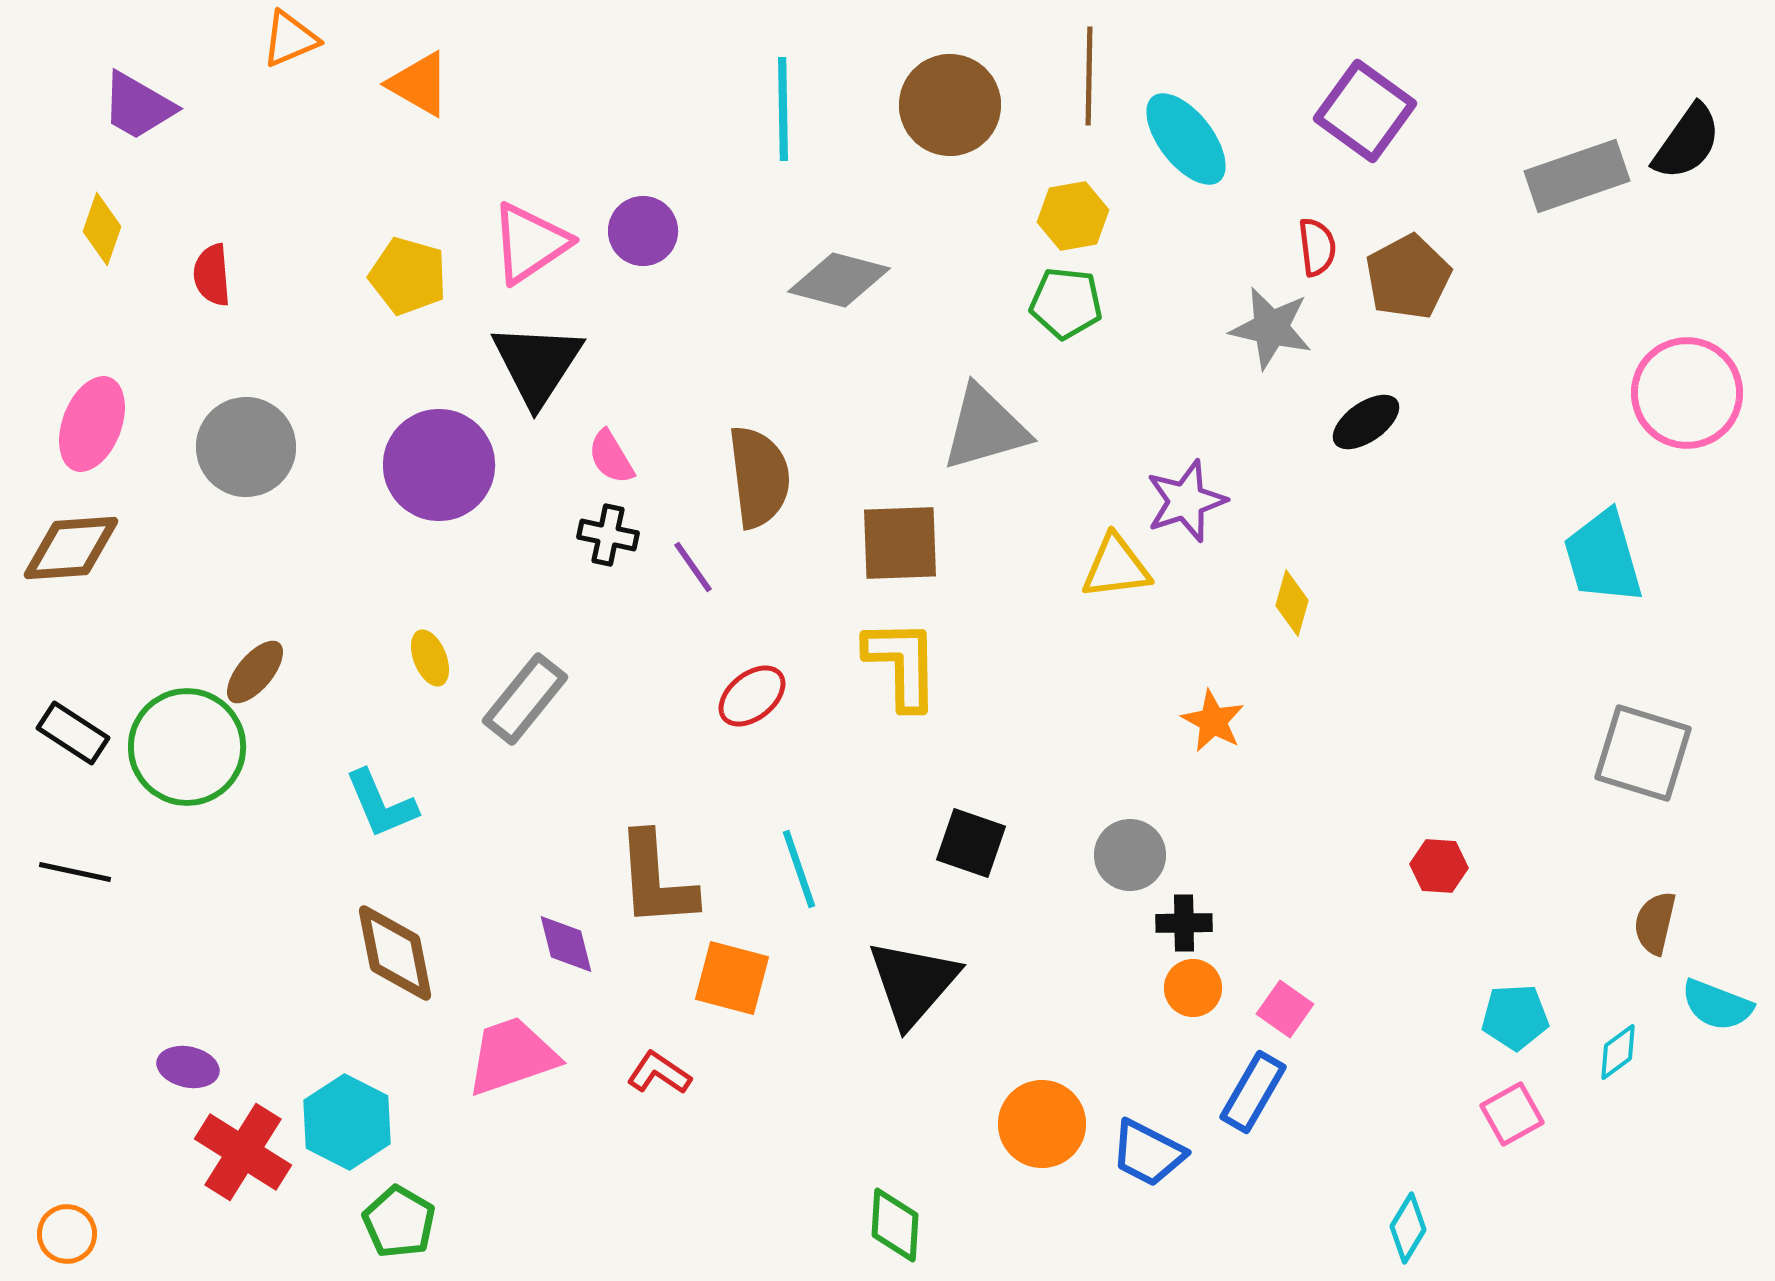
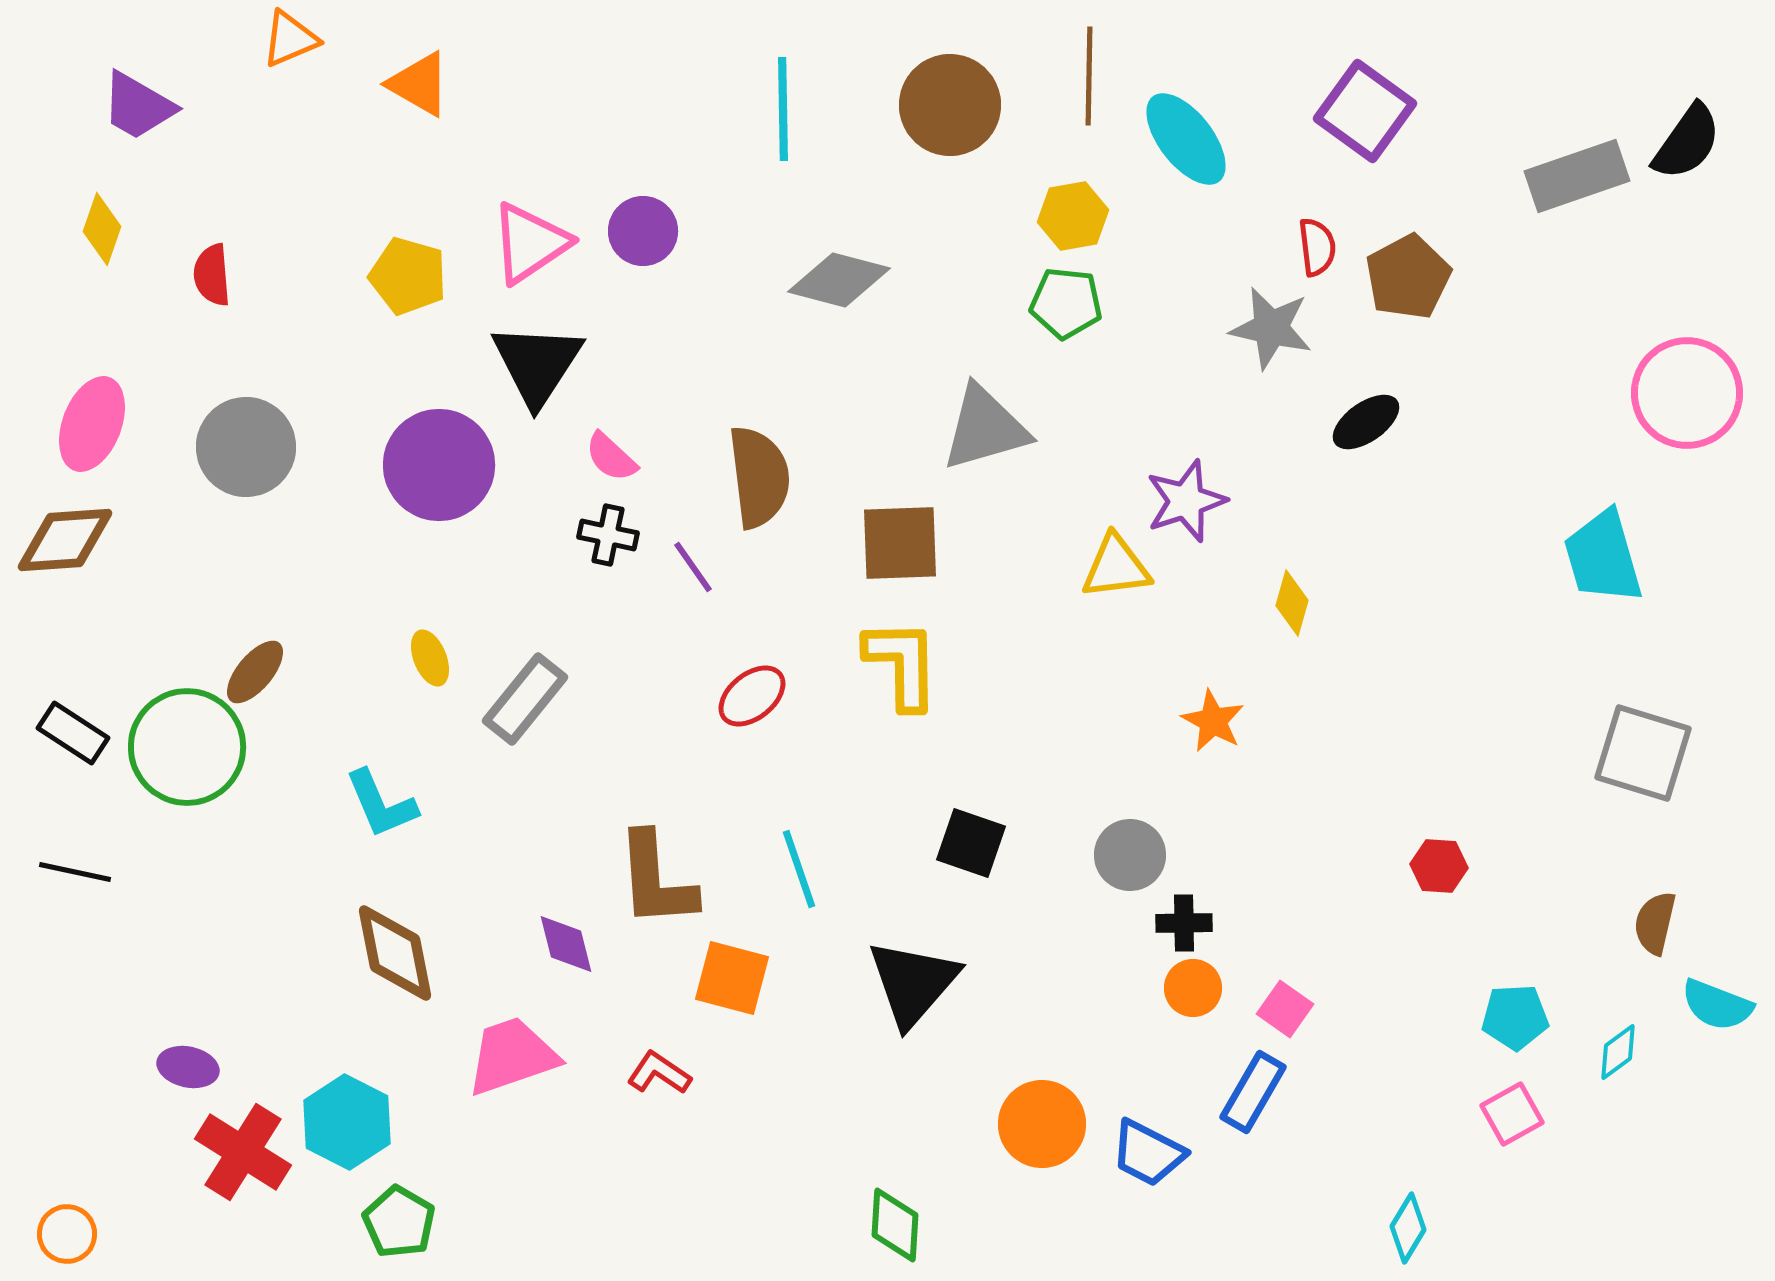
pink semicircle at (611, 457): rotated 16 degrees counterclockwise
brown diamond at (71, 548): moved 6 px left, 8 px up
